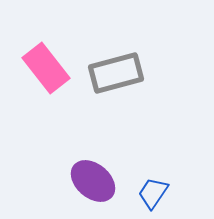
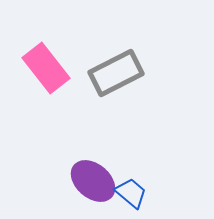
gray rectangle: rotated 12 degrees counterclockwise
blue trapezoid: moved 22 px left; rotated 96 degrees clockwise
